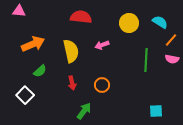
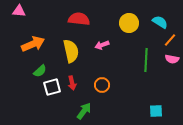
red semicircle: moved 2 px left, 2 px down
orange line: moved 1 px left
white square: moved 27 px right, 8 px up; rotated 30 degrees clockwise
